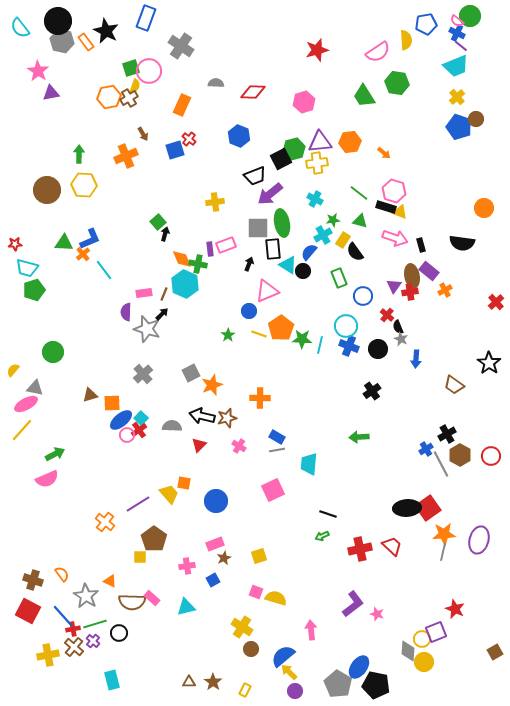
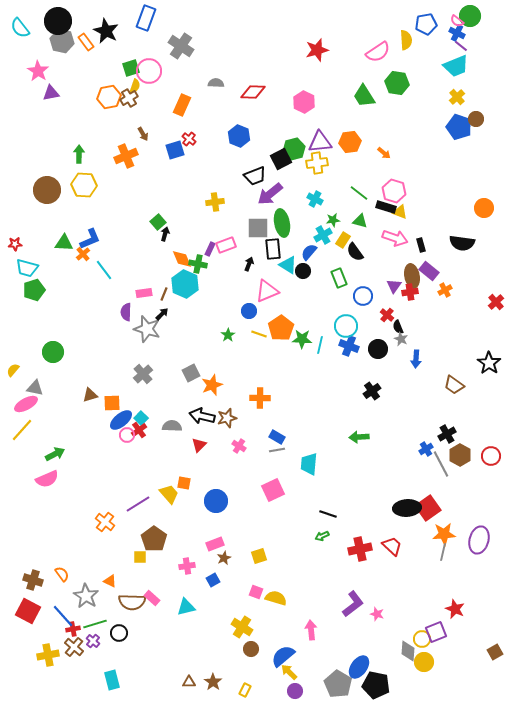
pink hexagon at (304, 102): rotated 15 degrees counterclockwise
purple rectangle at (210, 249): rotated 32 degrees clockwise
